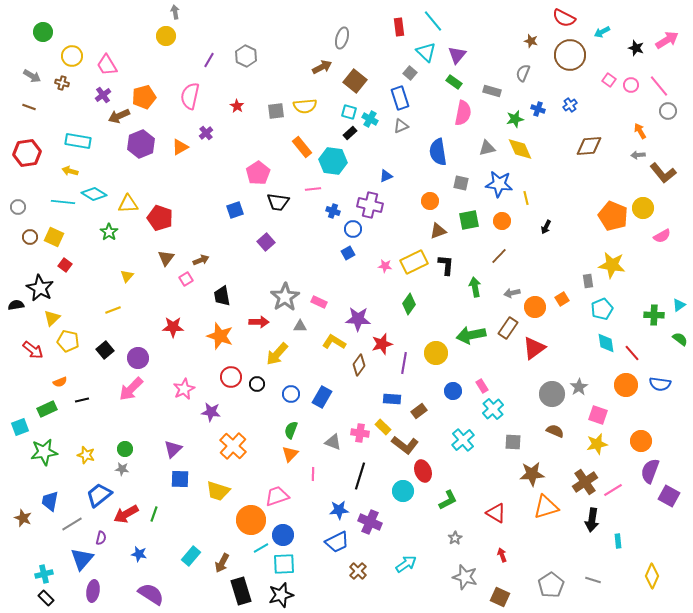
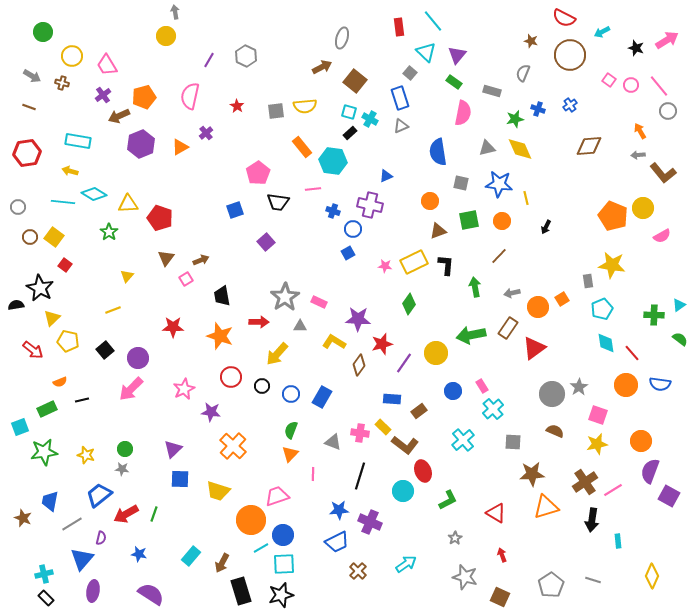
yellow square at (54, 237): rotated 12 degrees clockwise
orange circle at (535, 307): moved 3 px right
purple line at (404, 363): rotated 25 degrees clockwise
black circle at (257, 384): moved 5 px right, 2 px down
